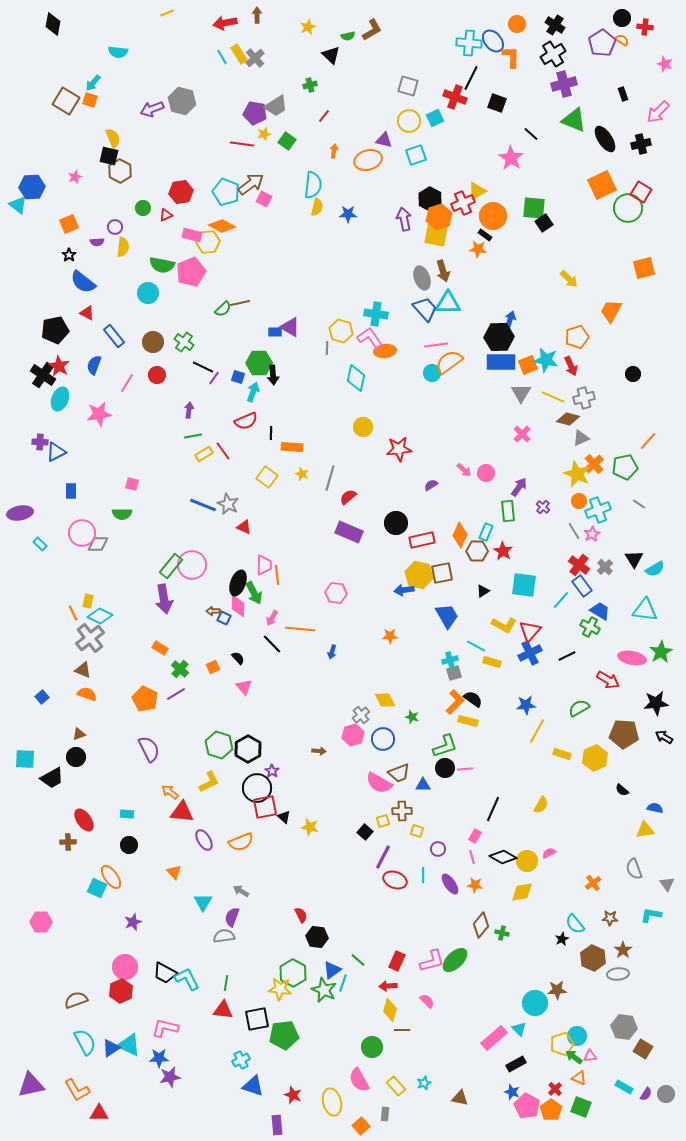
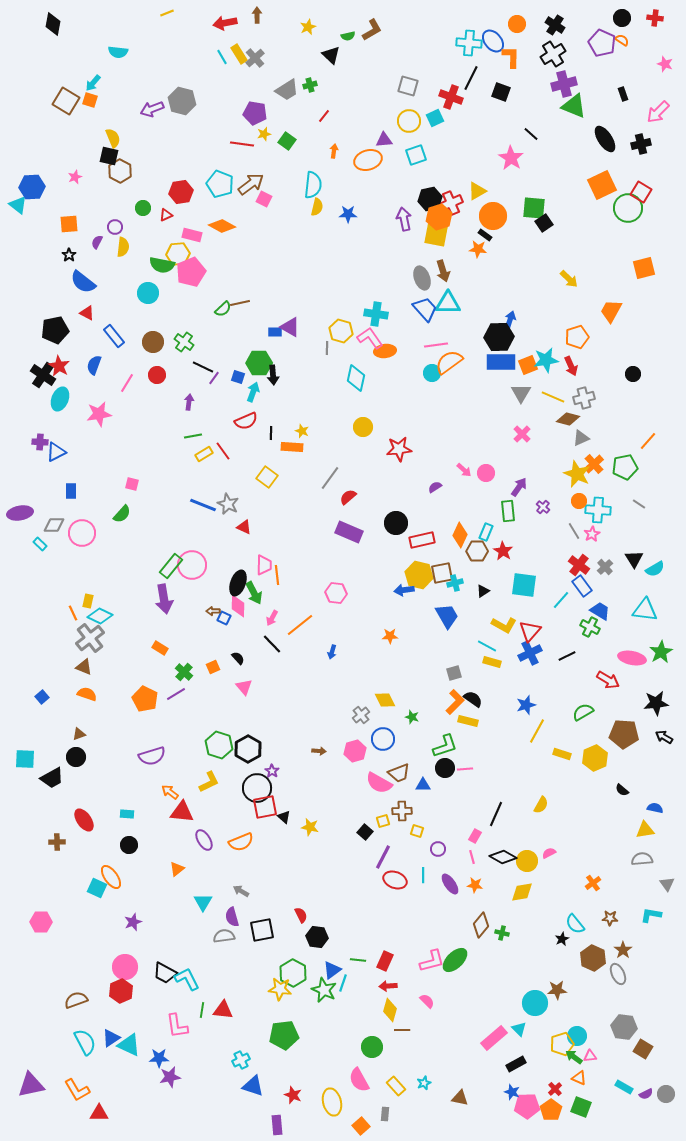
red cross at (645, 27): moved 10 px right, 9 px up
purple pentagon at (602, 43): rotated 16 degrees counterclockwise
red cross at (455, 97): moved 4 px left
black square at (497, 103): moved 4 px right, 11 px up
gray trapezoid at (276, 106): moved 11 px right, 16 px up
green triangle at (574, 120): moved 14 px up
purple triangle at (384, 140): rotated 18 degrees counterclockwise
cyan pentagon at (226, 192): moved 6 px left, 8 px up
black hexagon at (430, 199): rotated 20 degrees clockwise
red cross at (463, 203): moved 12 px left
orange square at (69, 224): rotated 18 degrees clockwise
purple semicircle at (97, 242): rotated 120 degrees clockwise
yellow hexagon at (208, 242): moved 30 px left, 12 px down
cyan star at (546, 360): rotated 20 degrees counterclockwise
purple arrow at (189, 410): moved 8 px up
yellow star at (302, 474): moved 43 px up
gray line at (330, 478): rotated 20 degrees clockwise
purple semicircle at (431, 485): moved 4 px right, 2 px down
cyan cross at (598, 510): rotated 25 degrees clockwise
green semicircle at (122, 514): rotated 48 degrees counterclockwise
gray diamond at (98, 544): moved 44 px left, 19 px up
orange line at (300, 629): moved 4 px up; rotated 44 degrees counterclockwise
cyan line at (476, 646): moved 11 px right
cyan cross at (450, 660): moved 5 px right, 77 px up
green cross at (180, 669): moved 4 px right, 3 px down
brown triangle at (83, 670): moved 1 px right, 3 px up
blue star at (526, 705): rotated 12 degrees counterclockwise
green semicircle at (579, 708): moved 4 px right, 4 px down
pink hexagon at (353, 735): moved 2 px right, 16 px down
purple semicircle at (149, 749): moved 3 px right, 7 px down; rotated 100 degrees clockwise
black line at (493, 809): moved 3 px right, 5 px down
brown cross at (68, 842): moved 11 px left
gray semicircle at (634, 869): moved 8 px right, 10 px up; rotated 105 degrees clockwise
orange triangle at (174, 872): moved 3 px right, 3 px up; rotated 35 degrees clockwise
purple semicircle at (232, 917): rotated 36 degrees counterclockwise
green line at (358, 960): rotated 35 degrees counterclockwise
red rectangle at (397, 961): moved 12 px left
gray ellipse at (618, 974): rotated 70 degrees clockwise
green line at (226, 983): moved 24 px left, 27 px down
black square at (257, 1019): moved 5 px right, 89 px up
pink L-shape at (165, 1028): moved 12 px right, 2 px up; rotated 112 degrees counterclockwise
blue triangle at (111, 1048): moved 10 px up
purple semicircle at (646, 1094): rotated 32 degrees clockwise
pink pentagon at (527, 1106): rotated 30 degrees counterclockwise
